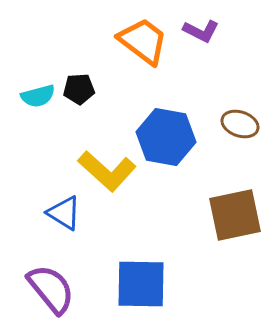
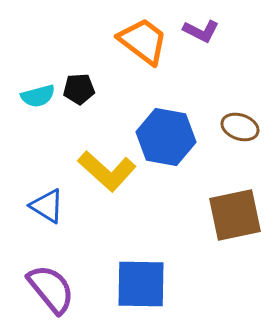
brown ellipse: moved 3 px down
blue triangle: moved 17 px left, 7 px up
